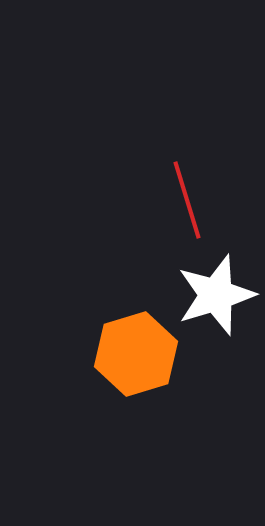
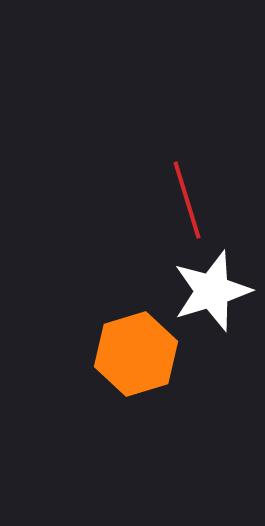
white star: moved 4 px left, 4 px up
